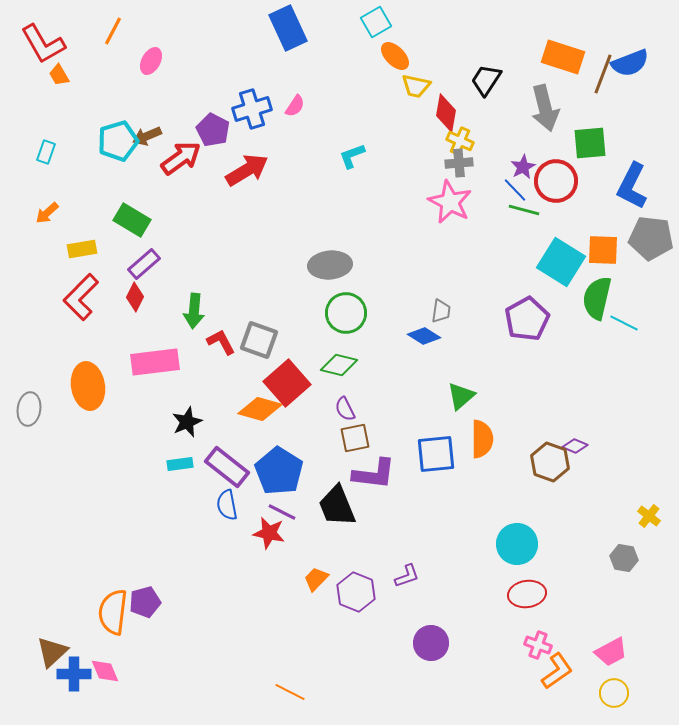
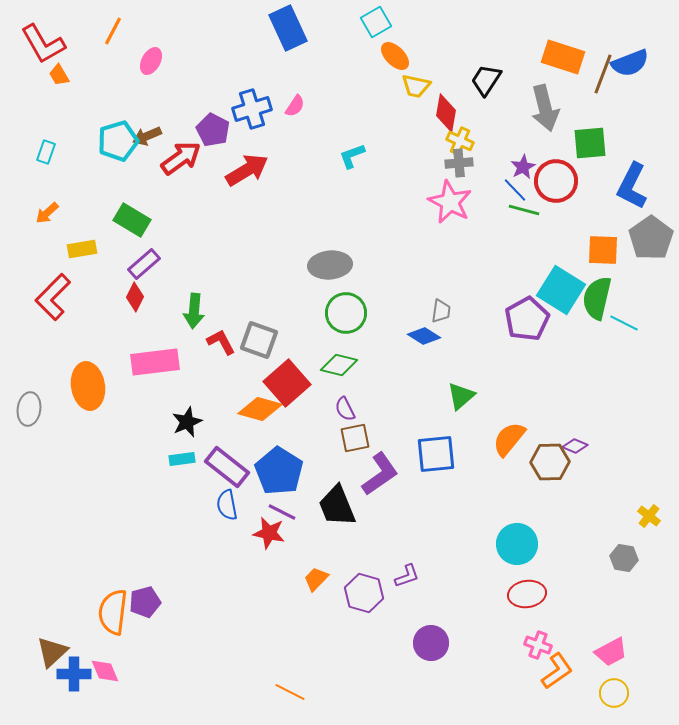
gray pentagon at (651, 238): rotated 30 degrees clockwise
cyan square at (561, 262): moved 28 px down
red L-shape at (81, 297): moved 28 px left
orange semicircle at (482, 439): moved 27 px right; rotated 141 degrees counterclockwise
brown hexagon at (550, 462): rotated 21 degrees counterclockwise
cyan rectangle at (180, 464): moved 2 px right, 5 px up
purple L-shape at (374, 474): moved 6 px right; rotated 42 degrees counterclockwise
purple hexagon at (356, 592): moved 8 px right, 1 px down; rotated 6 degrees counterclockwise
